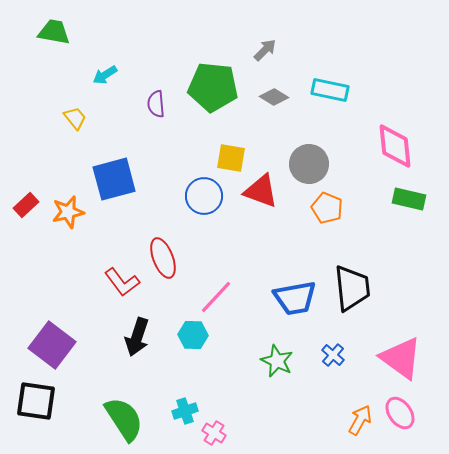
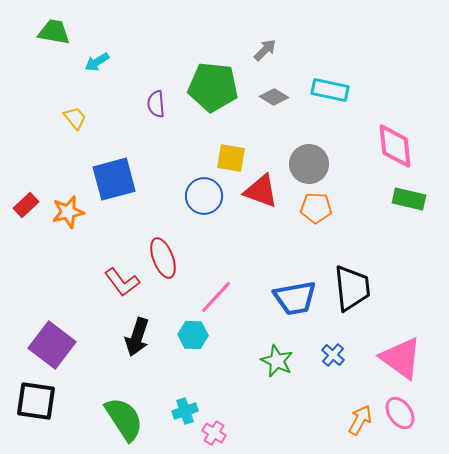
cyan arrow: moved 8 px left, 13 px up
orange pentagon: moved 11 px left; rotated 20 degrees counterclockwise
